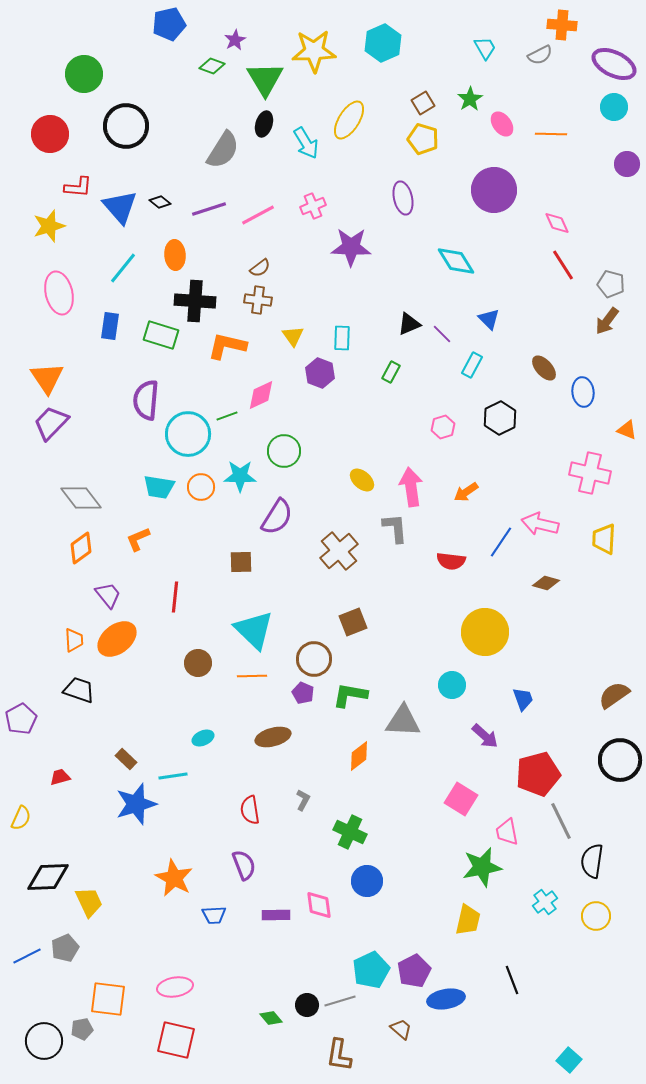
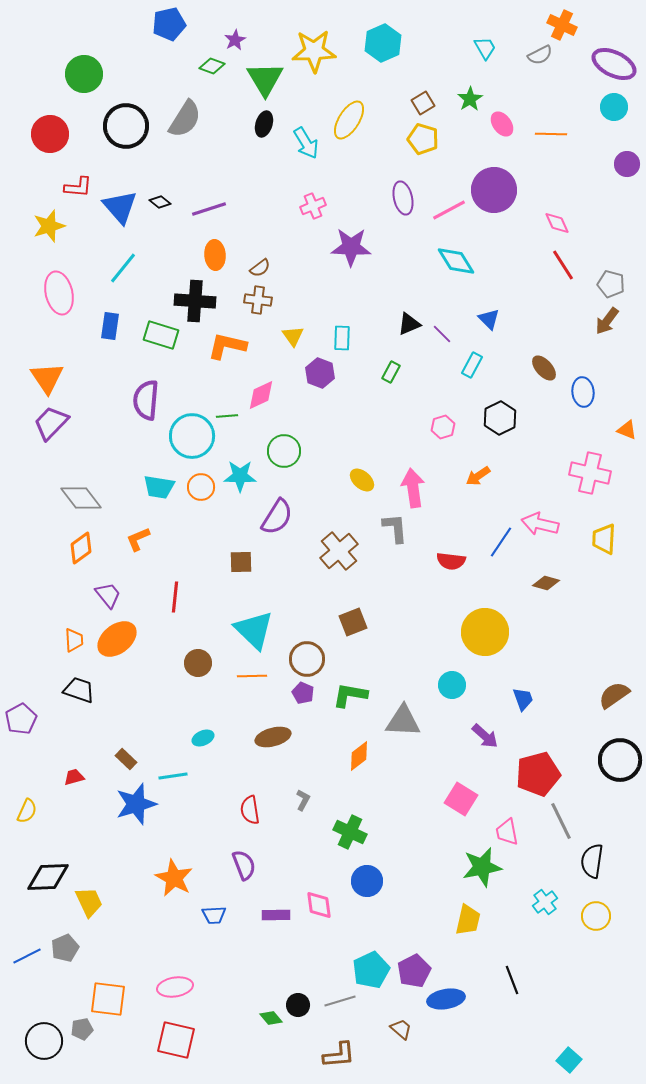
orange cross at (562, 25): rotated 20 degrees clockwise
gray semicircle at (223, 150): moved 38 px left, 31 px up
pink line at (258, 215): moved 191 px right, 5 px up
orange ellipse at (175, 255): moved 40 px right
green line at (227, 416): rotated 15 degrees clockwise
cyan circle at (188, 434): moved 4 px right, 2 px down
pink arrow at (411, 487): moved 2 px right, 1 px down
orange arrow at (466, 492): moved 12 px right, 16 px up
brown circle at (314, 659): moved 7 px left
red trapezoid at (60, 777): moved 14 px right
yellow semicircle at (21, 818): moved 6 px right, 7 px up
black circle at (307, 1005): moved 9 px left
brown L-shape at (339, 1055): rotated 104 degrees counterclockwise
